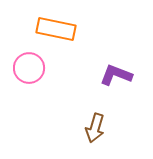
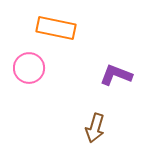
orange rectangle: moved 1 px up
